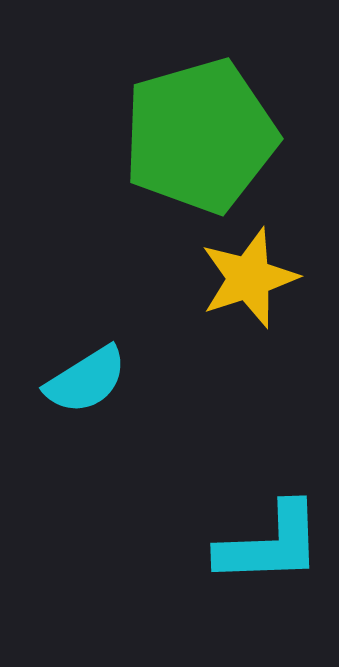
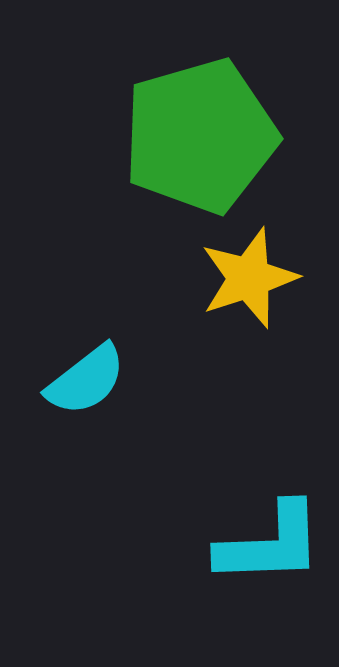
cyan semicircle: rotated 6 degrees counterclockwise
